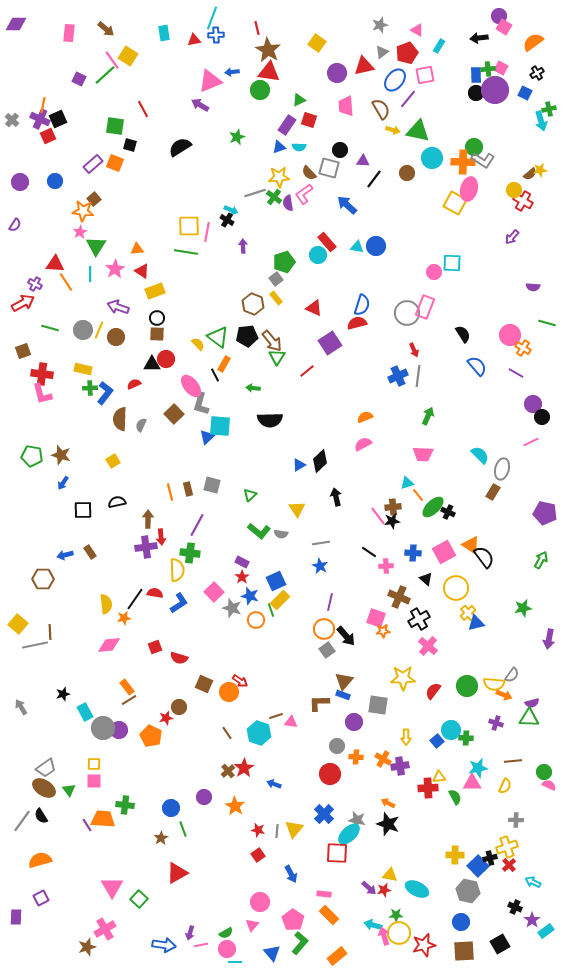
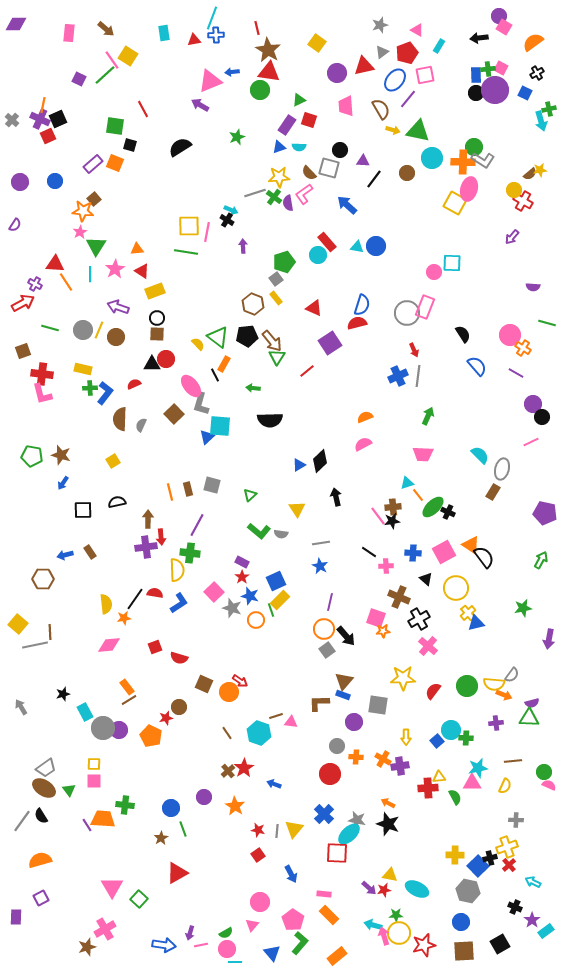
purple cross at (496, 723): rotated 24 degrees counterclockwise
